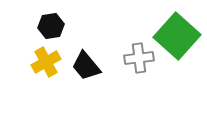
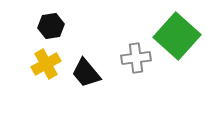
gray cross: moved 3 px left
yellow cross: moved 2 px down
black trapezoid: moved 7 px down
